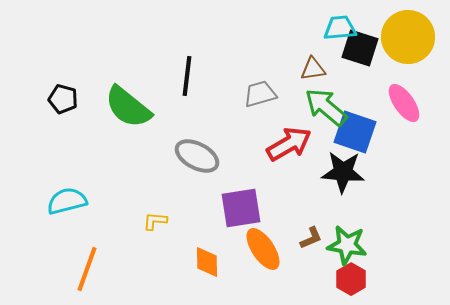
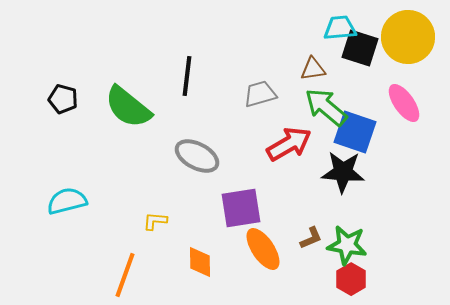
orange diamond: moved 7 px left
orange line: moved 38 px right, 6 px down
